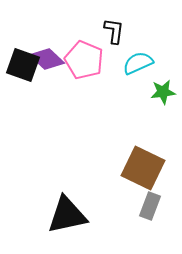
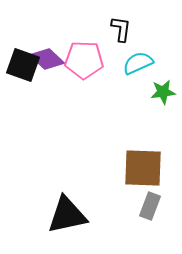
black L-shape: moved 7 px right, 2 px up
pink pentagon: rotated 21 degrees counterclockwise
brown square: rotated 24 degrees counterclockwise
